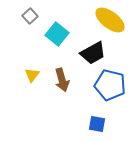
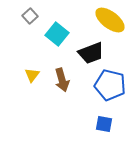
black trapezoid: moved 2 px left; rotated 8 degrees clockwise
blue square: moved 7 px right
